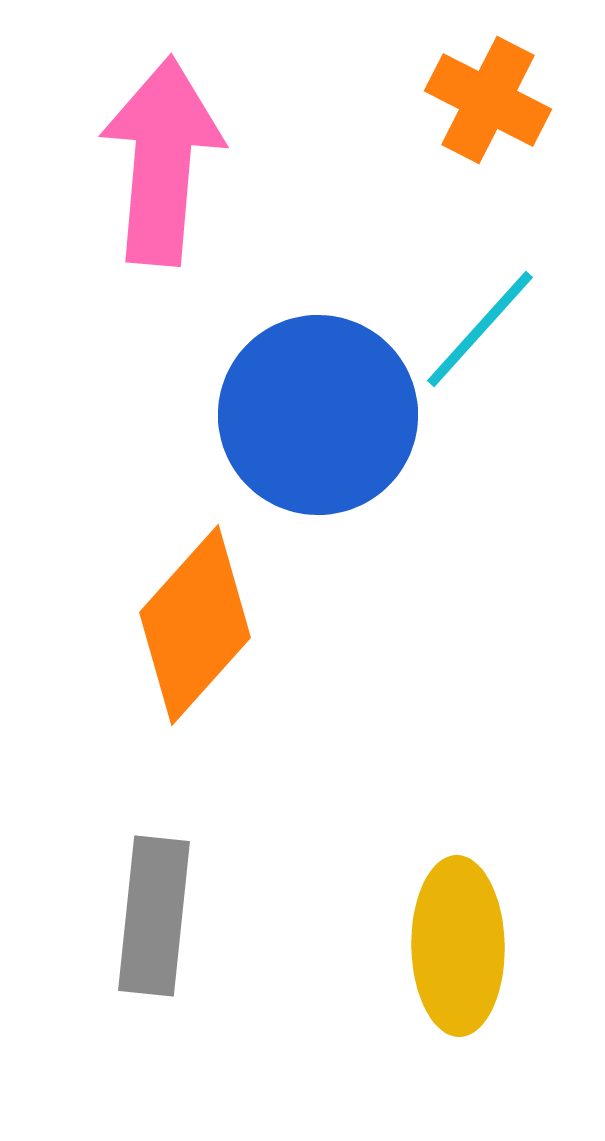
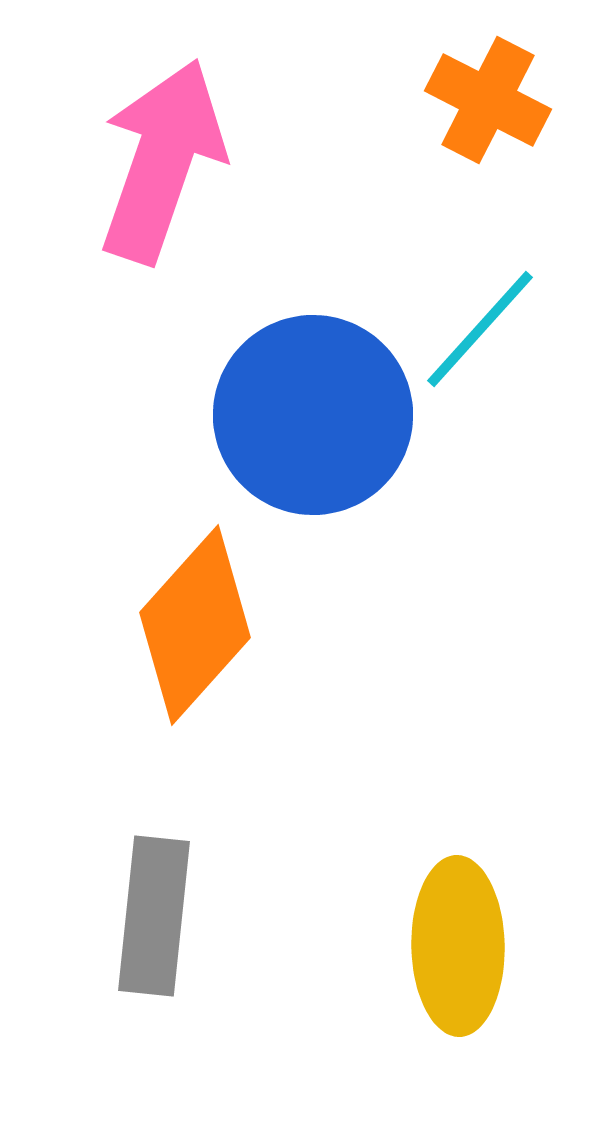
pink arrow: rotated 14 degrees clockwise
blue circle: moved 5 px left
